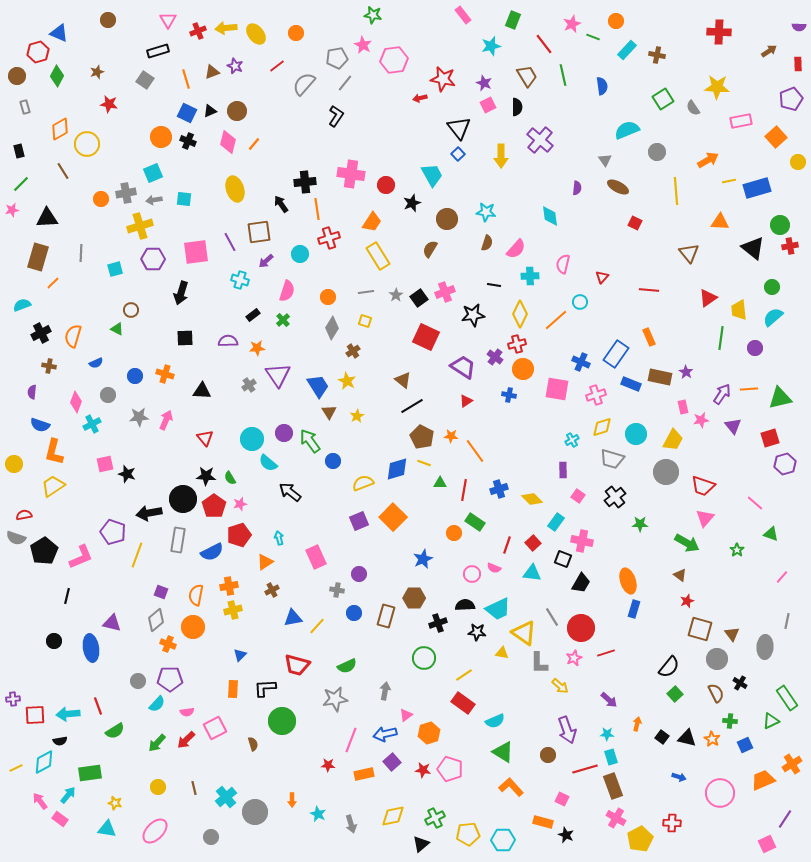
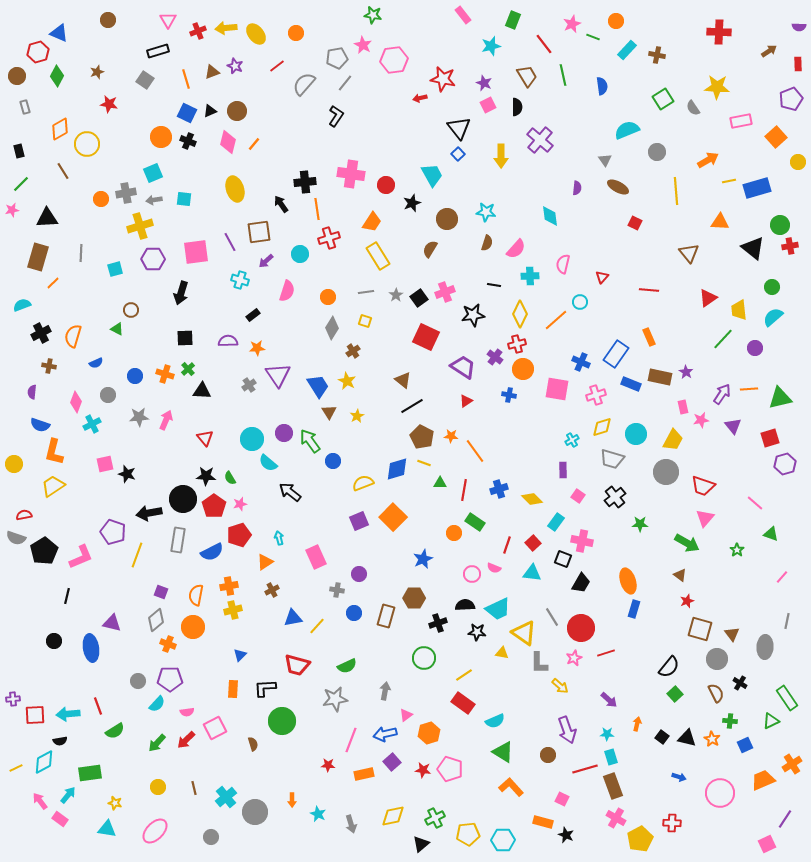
green cross at (283, 320): moved 95 px left, 49 px down
green line at (721, 338): moved 2 px right, 1 px down; rotated 35 degrees clockwise
